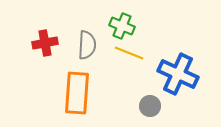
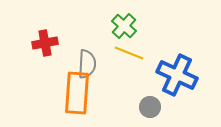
green cross: moved 2 px right; rotated 20 degrees clockwise
gray semicircle: moved 19 px down
blue cross: moved 1 px left, 1 px down
gray circle: moved 1 px down
